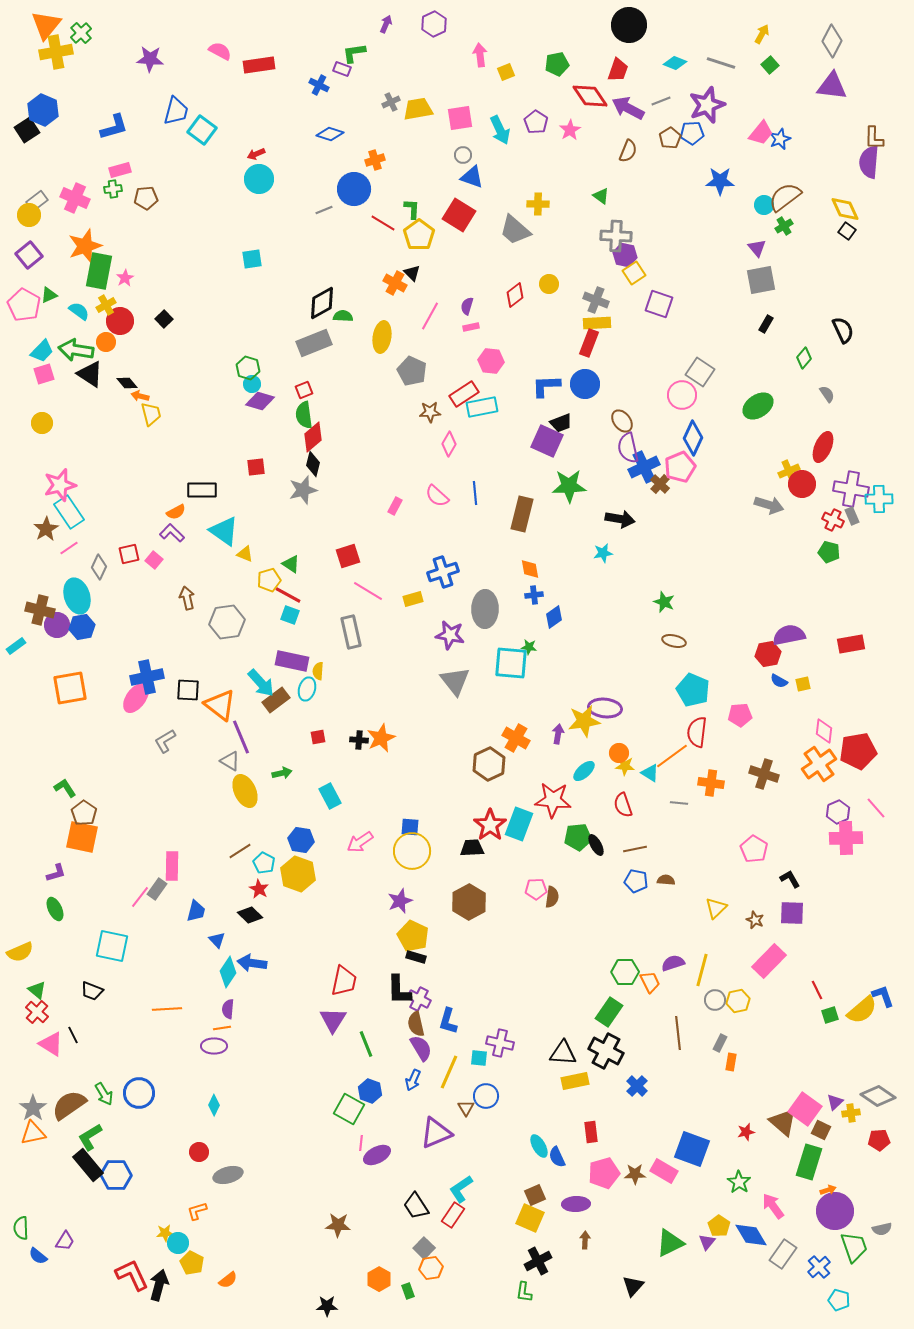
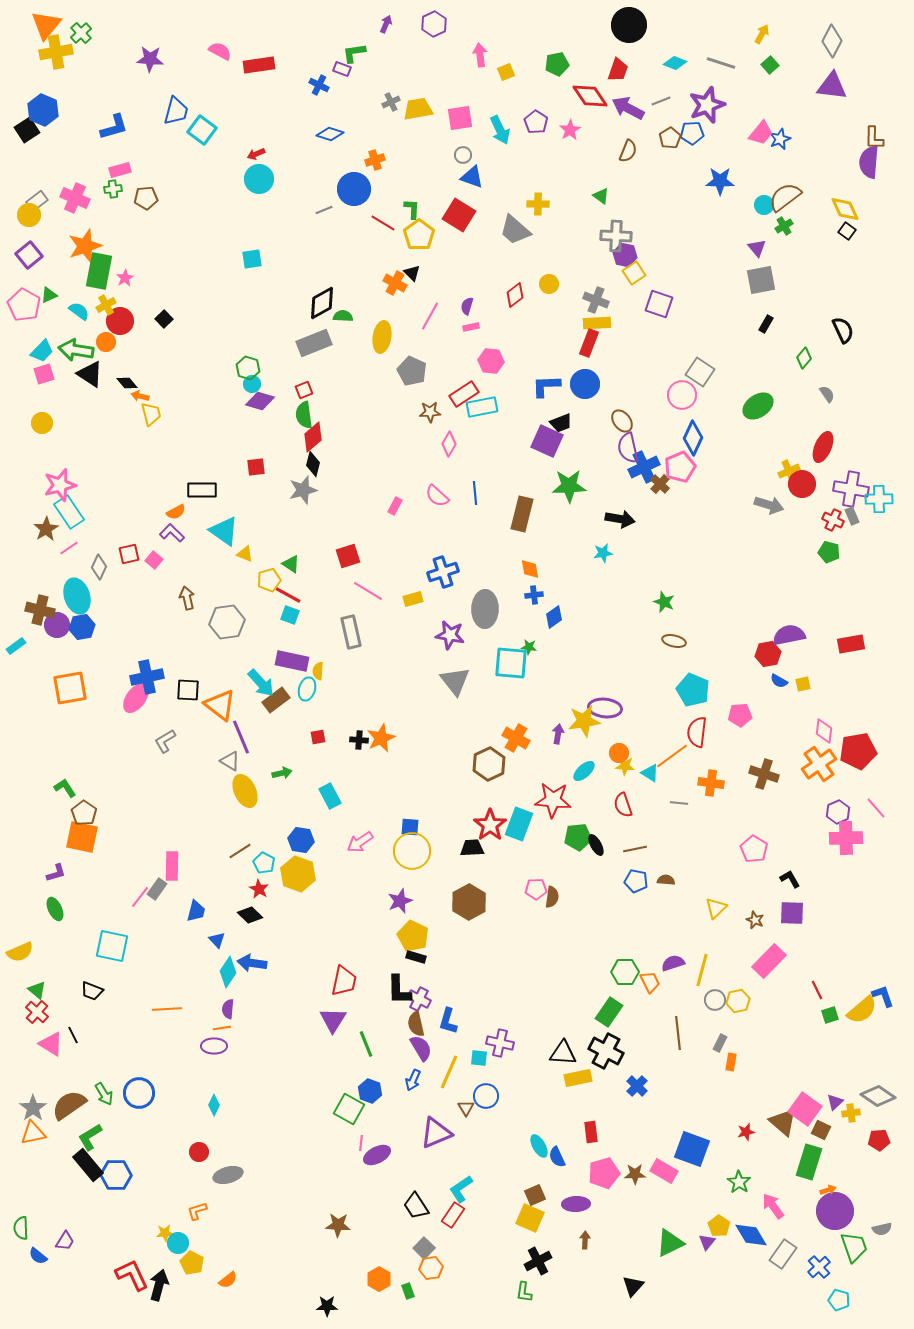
yellow rectangle at (575, 1081): moved 3 px right, 3 px up
